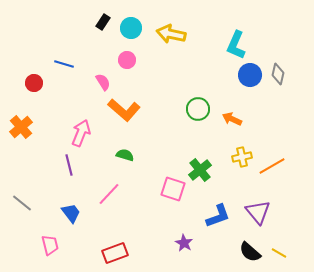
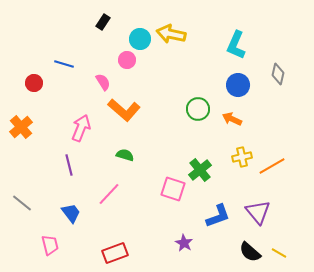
cyan circle: moved 9 px right, 11 px down
blue circle: moved 12 px left, 10 px down
pink arrow: moved 5 px up
